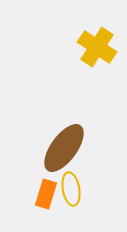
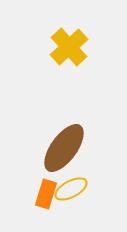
yellow cross: moved 28 px left; rotated 15 degrees clockwise
yellow ellipse: rotated 72 degrees clockwise
